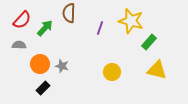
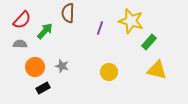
brown semicircle: moved 1 px left
green arrow: moved 3 px down
gray semicircle: moved 1 px right, 1 px up
orange circle: moved 5 px left, 3 px down
yellow circle: moved 3 px left
black rectangle: rotated 16 degrees clockwise
